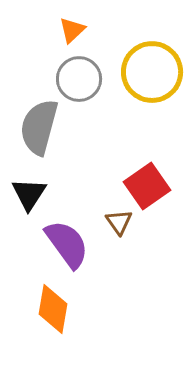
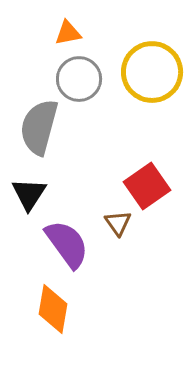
orange triangle: moved 4 px left, 3 px down; rotated 32 degrees clockwise
brown triangle: moved 1 px left, 1 px down
